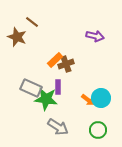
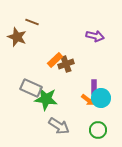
brown line: rotated 16 degrees counterclockwise
purple rectangle: moved 36 px right
gray arrow: moved 1 px right, 1 px up
